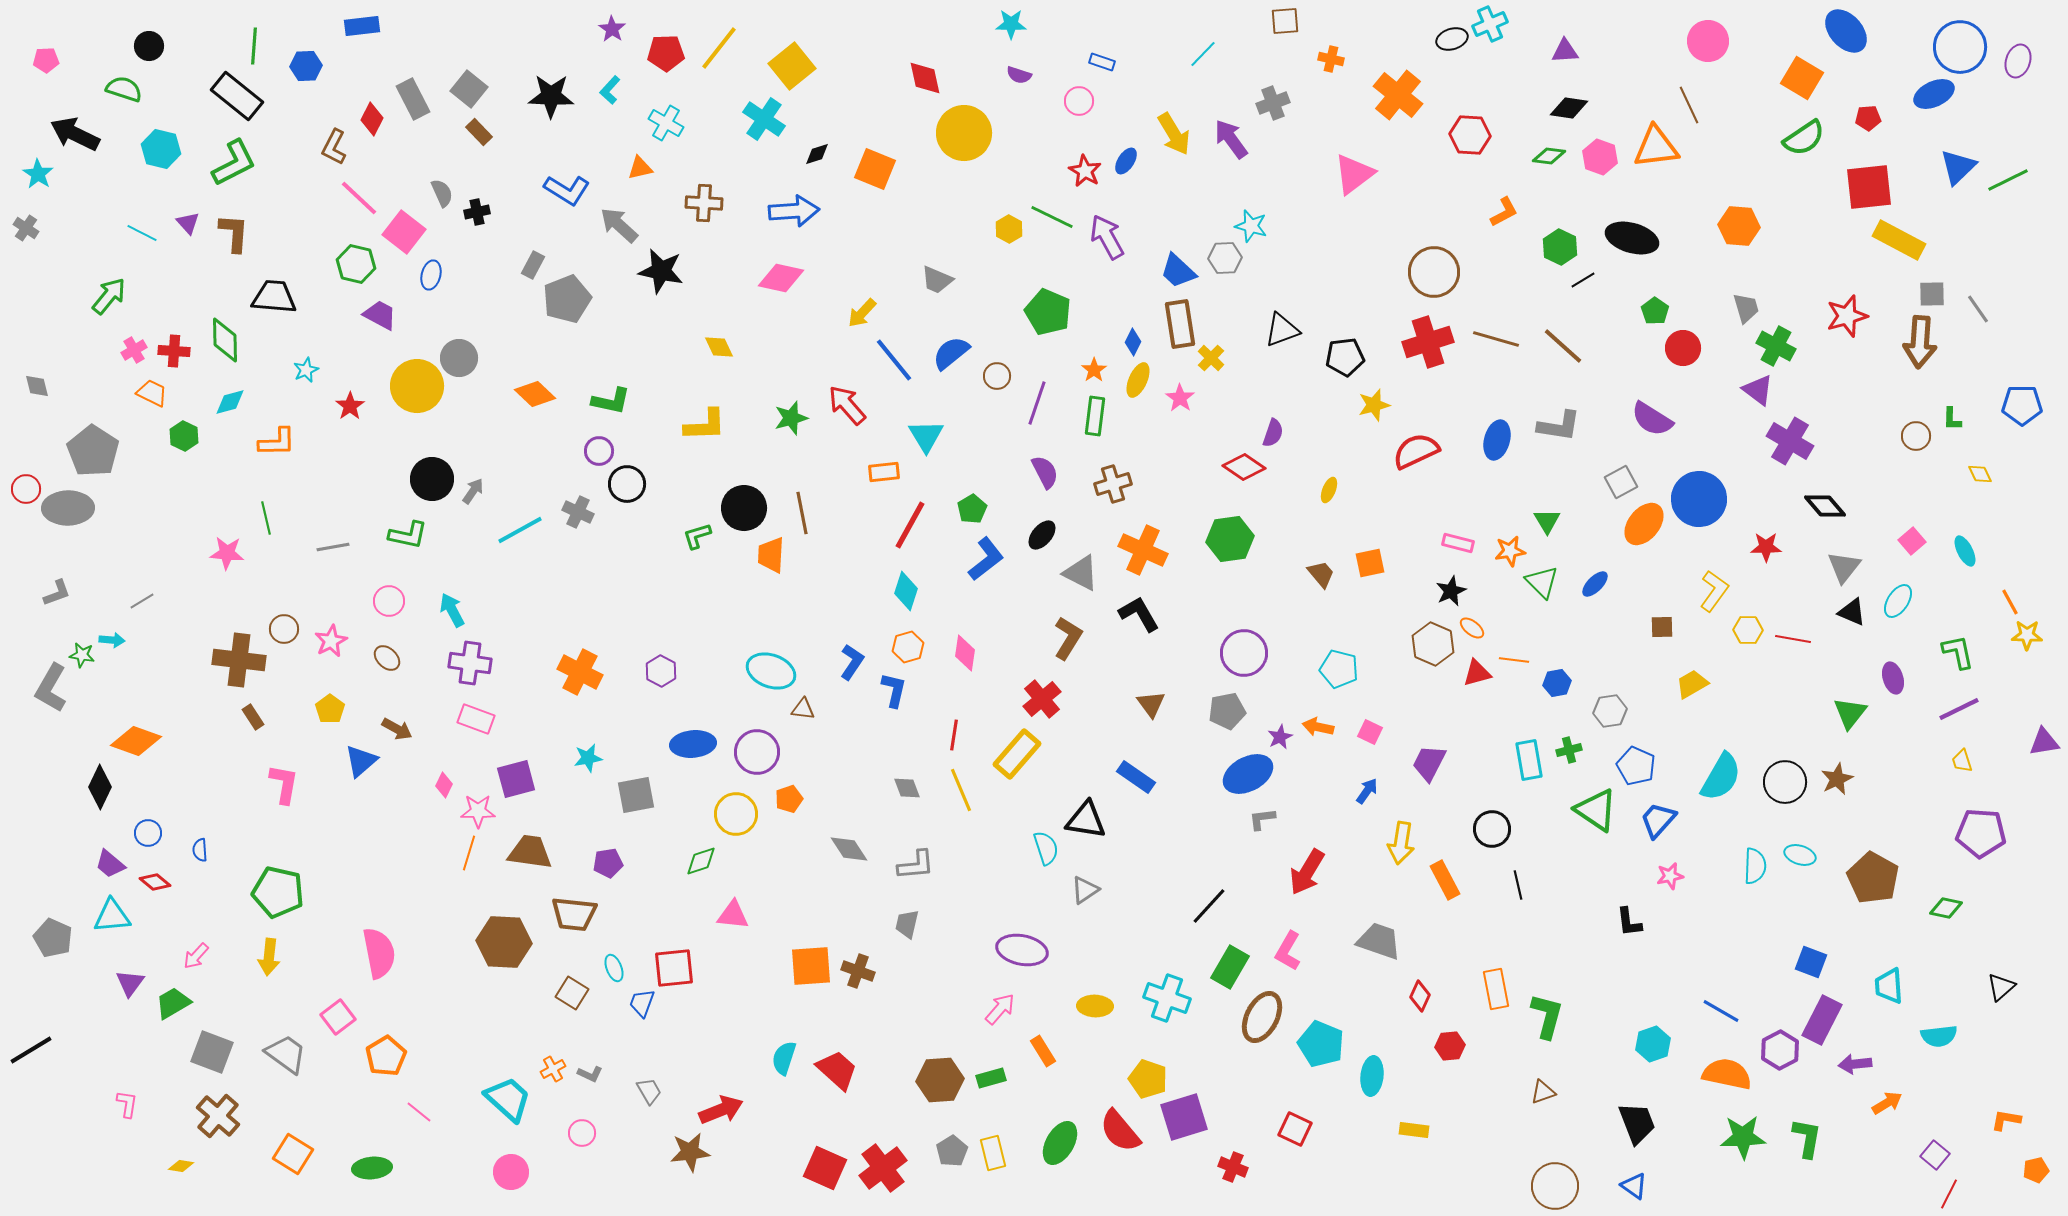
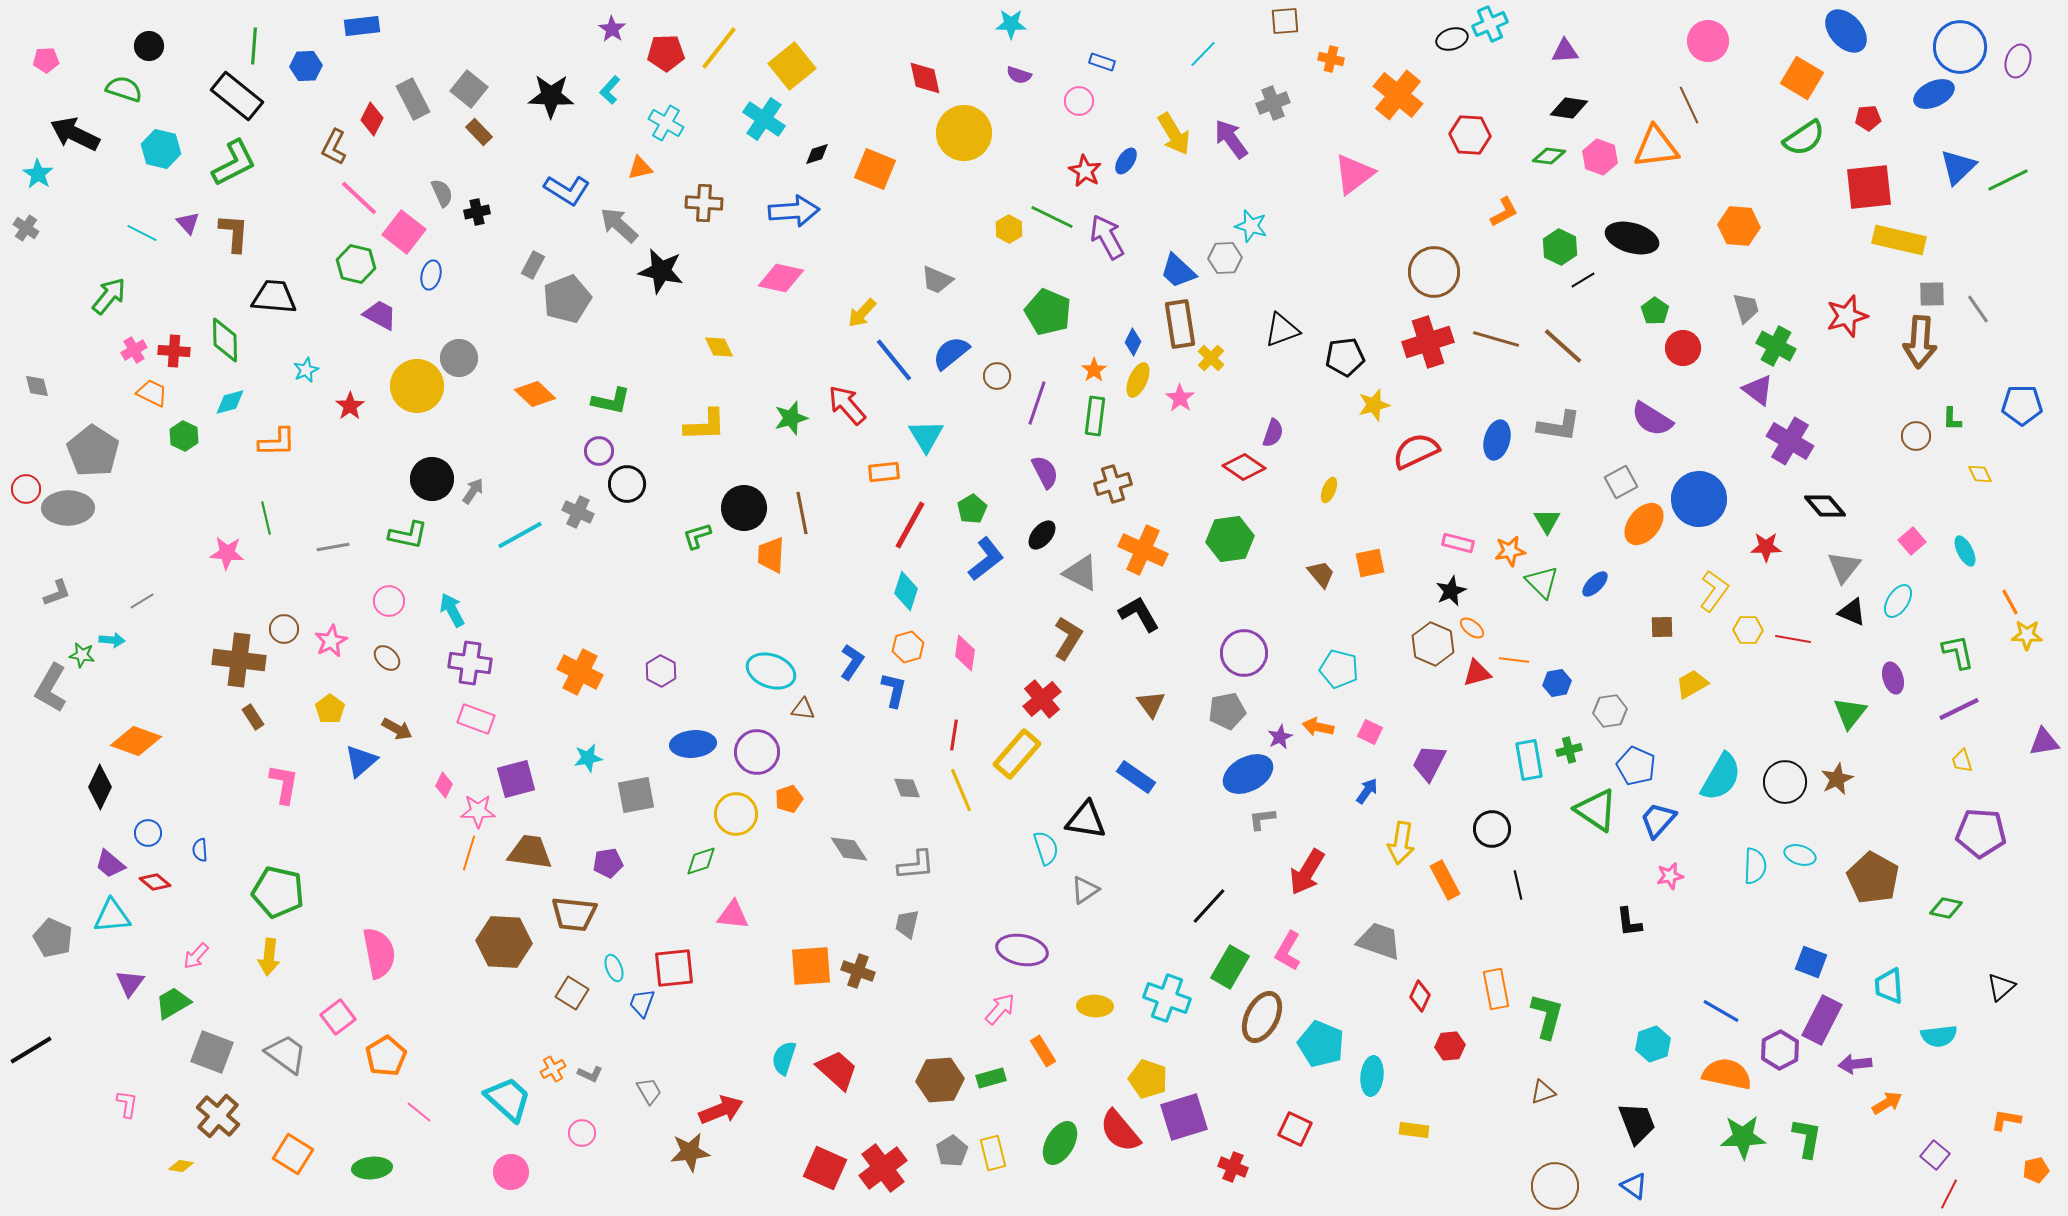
yellow rectangle at (1899, 240): rotated 15 degrees counterclockwise
cyan line at (520, 530): moved 5 px down
